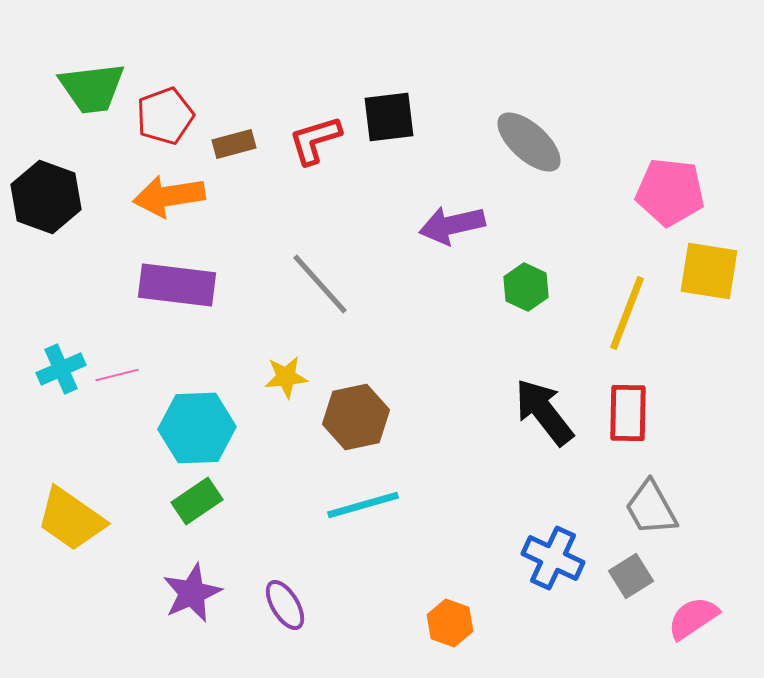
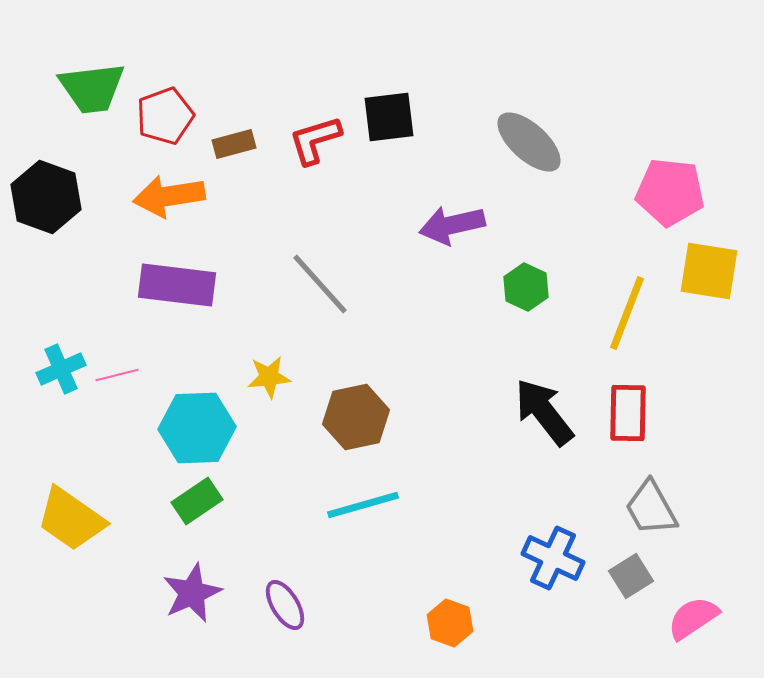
yellow star: moved 17 px left
